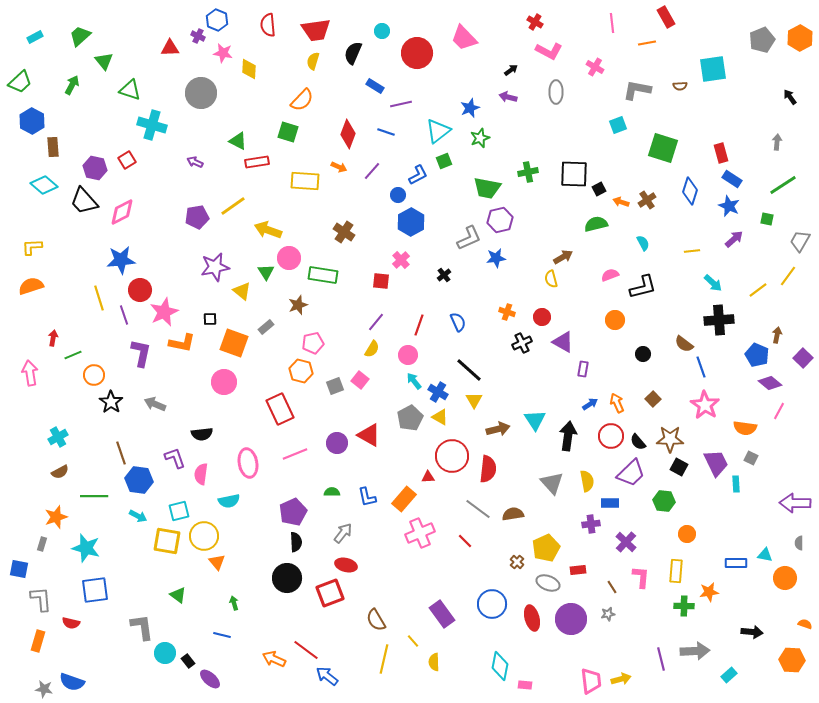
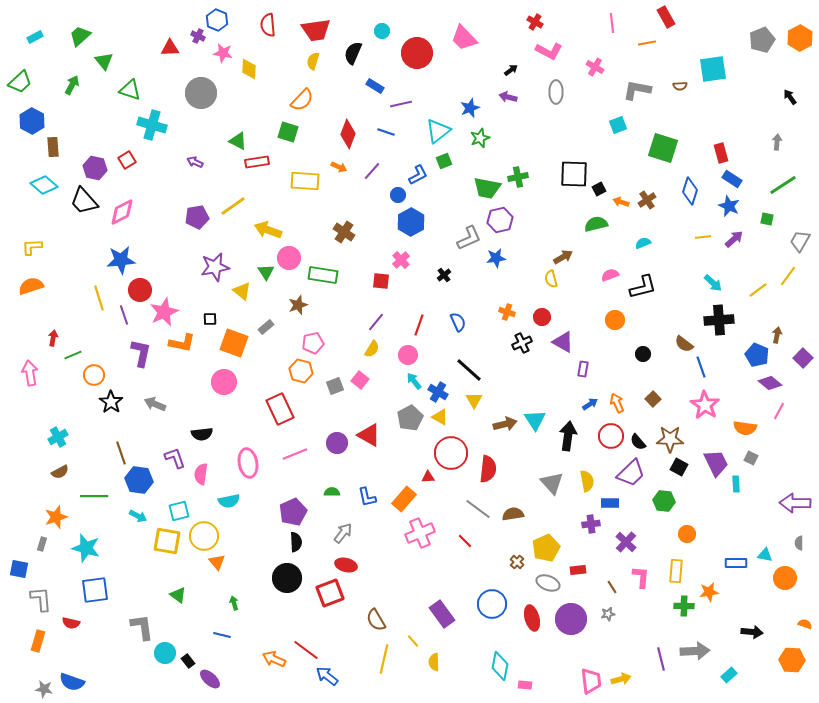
green cross at (528, 172): moved 10 px left, 5 px down
cyan semicircle at (643, 243): rotated 84 degrees counterclockwise
yellow line at (692, 251): moved 11 px right, 14 px up
brown arrow at (498, 429): moved 7 px right, 5 px up
red circle at (452, 456): moved 1 px left, 3 px up
